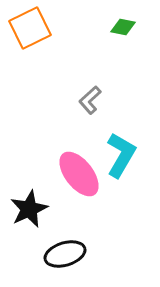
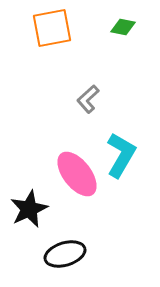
orange square: moved 22 px right; rotated 15 degrees clockwise
gray L-shape: moved 2 px left, 1 px up
pink ellipse: moved 2 px left
